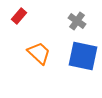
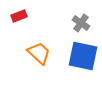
red rectangle: rotated 28 degrees clockwise
gray cross: moved 4 px right, 2 px down
